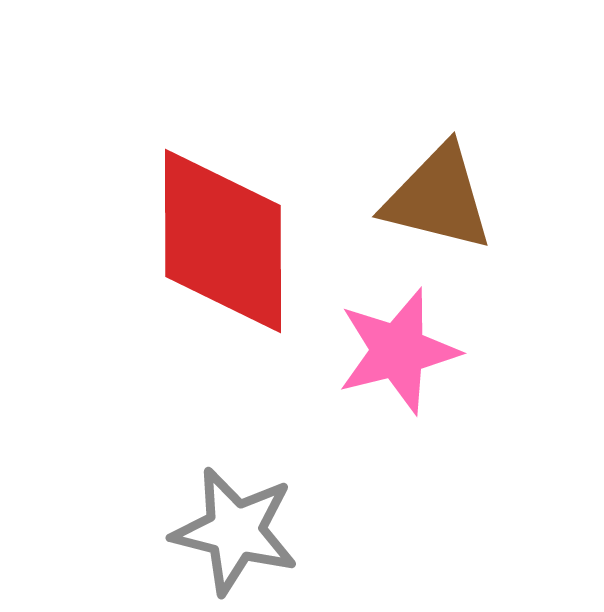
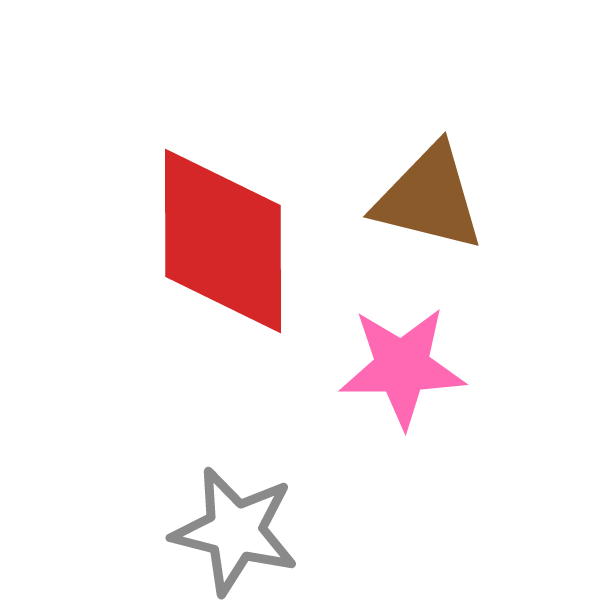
brown triangle: moved 9 px left
pink star: moved 4 px right, 16 px down; rotated 13 degrees clockwise
